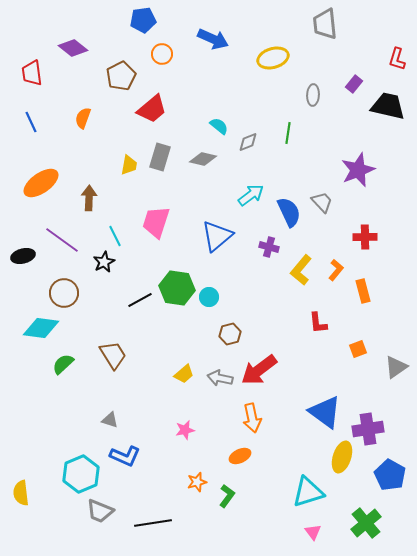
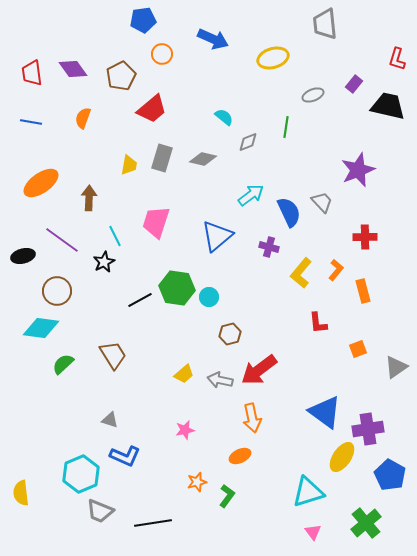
purple diamond at (73, 48): moved 21 px down; rotated 16 degrees clockwise
gray ellipse at (313, 95): rotated 65 degrees clockwise
blue line at (31, 122): rotated 55 degrees counterclockwise
cyan semicircle at (219, 126): moved 5 px right, 9 px up
green line at (288, 133): moved 2 px left, 6 px up
gray rectangle at (160, 157): moved 2 px right, 1 px down
yellow L-shape at (301, 270): moved 3 px down
brown circle at (64, 293): moved 7 px left, 2 px up
gray arrow at (220, 378): moved 2 px down
yellow ellipse at (342, 457): rotated 16 degrees clockwise
